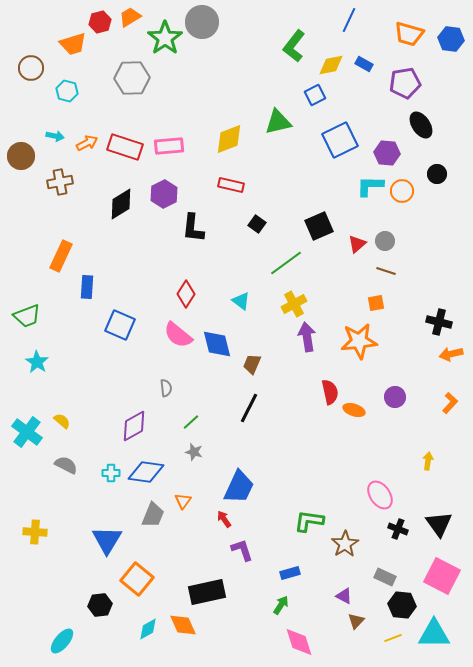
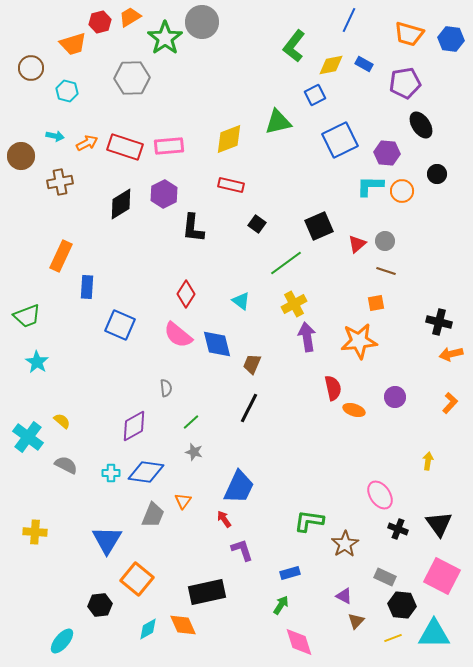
red semicircle at (330, 392): moved 3 px right, 4 px up
cyan cross at (27, 432): moved 1 px right, 5 px down
